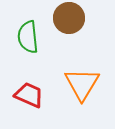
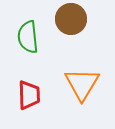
brown circle: moved 2 px right, 1 px down
red trapezoid: rotated 64 degrees clockwise
